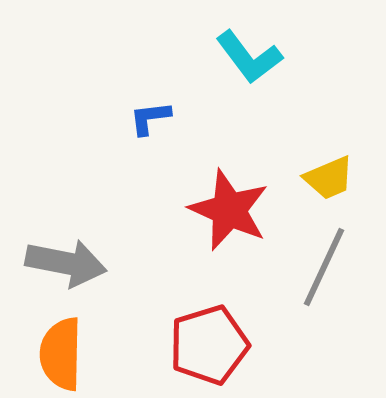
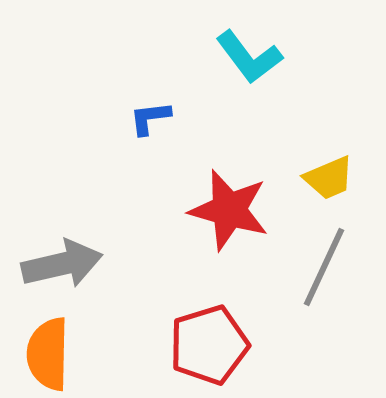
red star: rotated 8 degrees counterclockwise
gray arrow: moved 4 px left, 1 px down; rotated 24 degrees counterclockwise
orange semicircle: moved 13 px left
